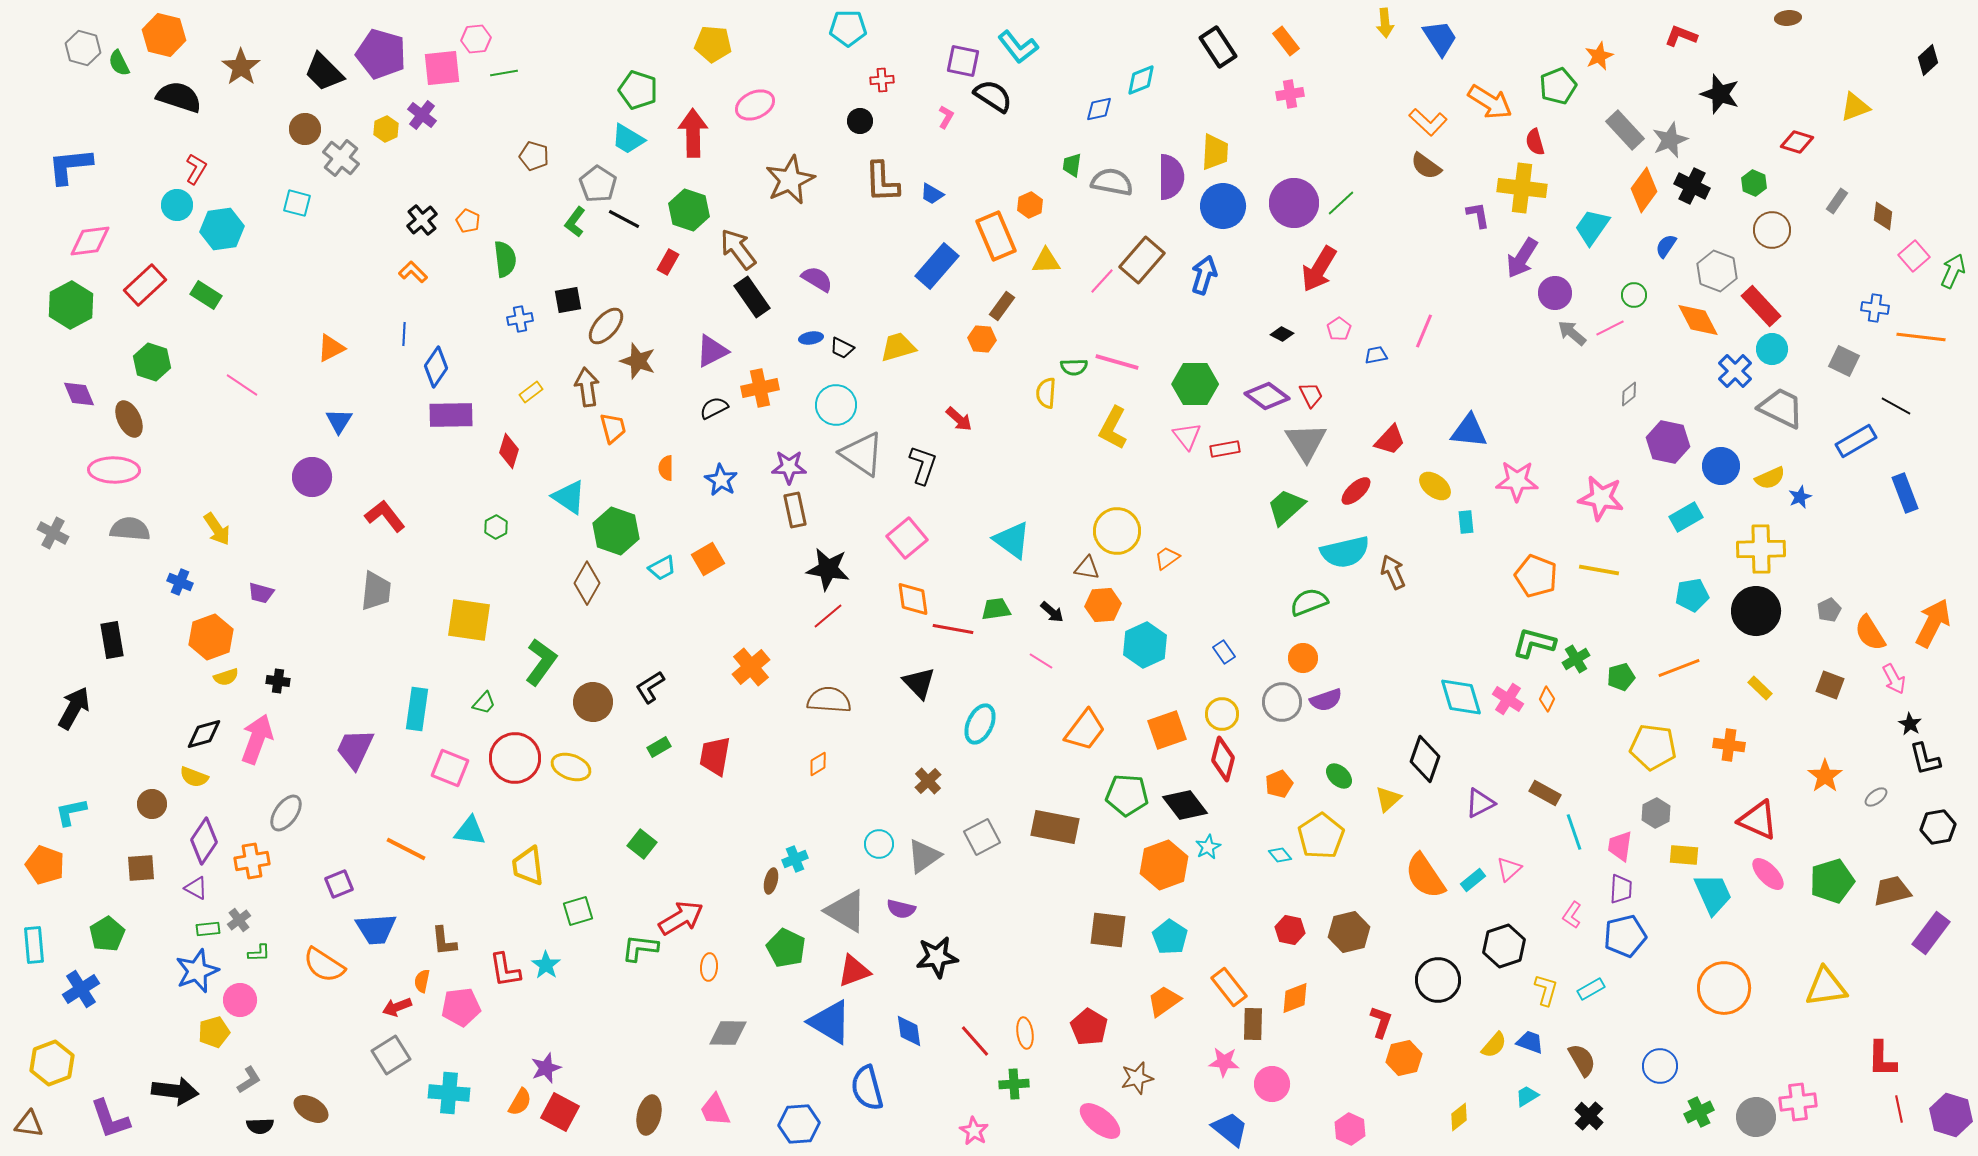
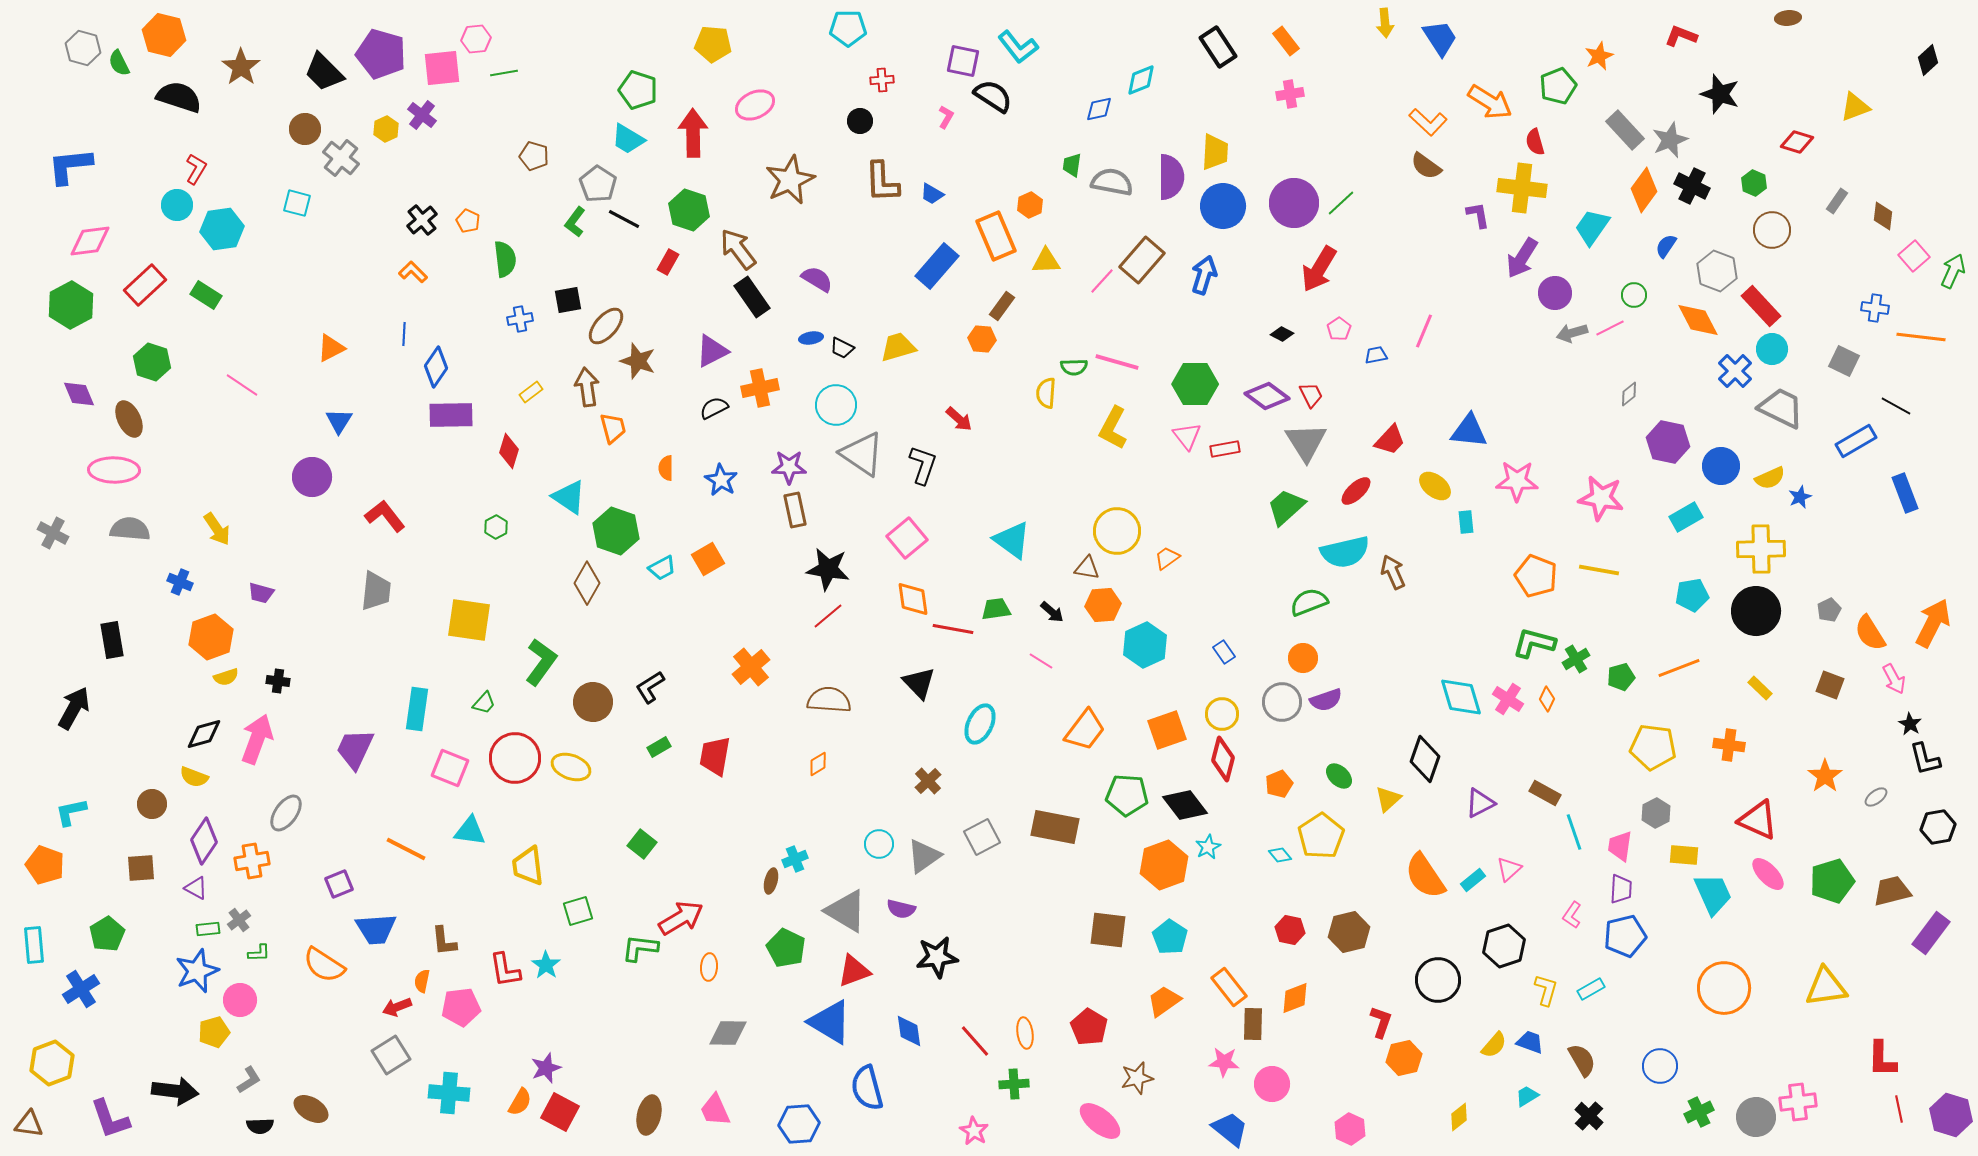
gray arrow at (1572, 333): rotated 56 degrees counterclockwise
